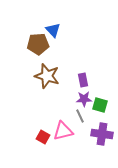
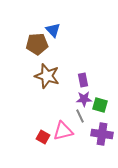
brown pentagon: moved 1 px left
